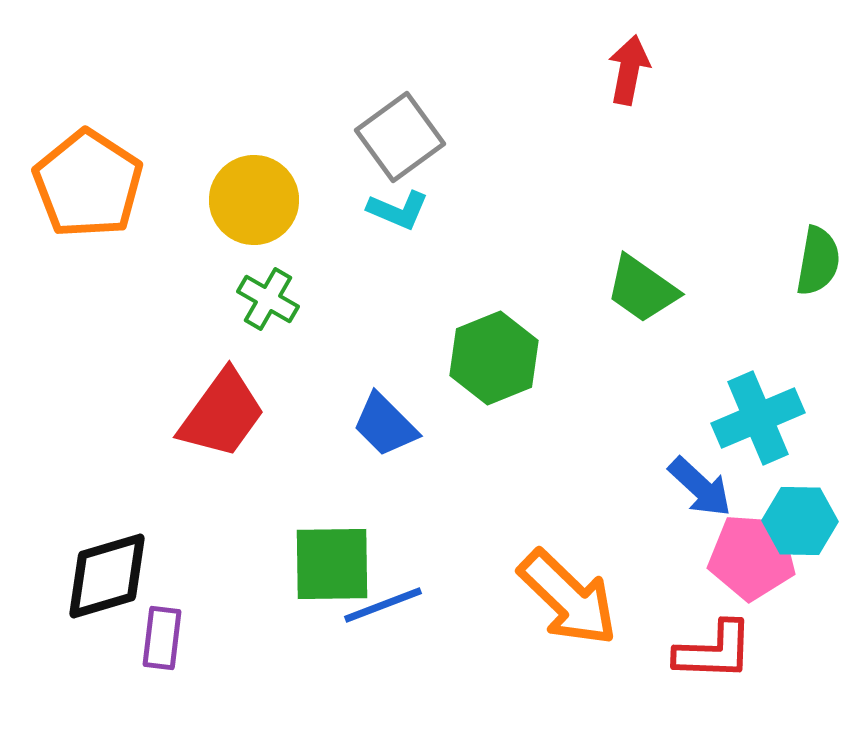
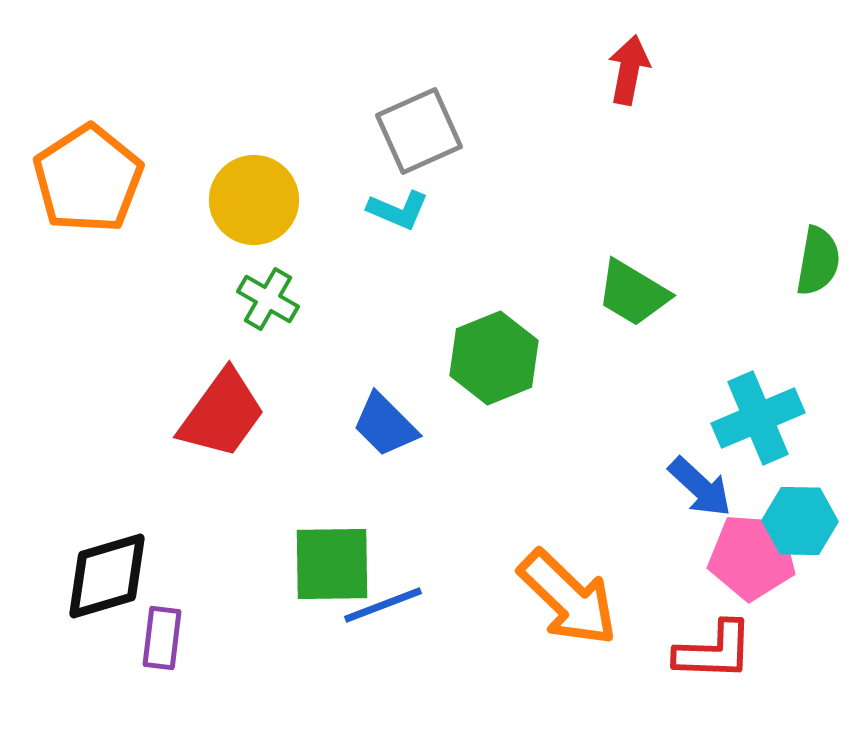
gray square: moved 19 px right, 6 px up; rotated 12 degrees clockwise
orange pentagon: moved 5 px up; rotated 6 degrees clockwise
green trapezoid: moved 9 px left, 4 px down; rotated 4 degrees counterclockwise
